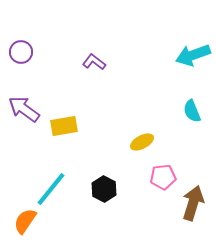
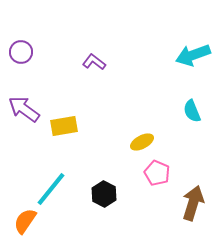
pink pentagon: moved 6 px left, 4 px up; rotated 30 degrees clockwise
black hexagon: moved 5 px down
